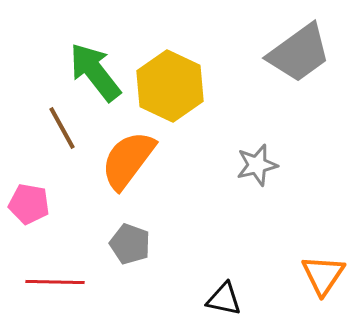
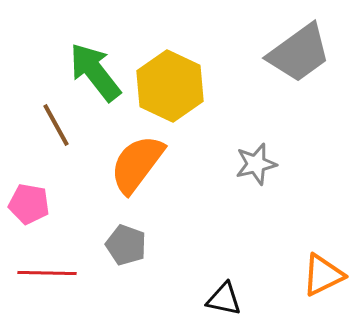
brown line: moved 6 px left, 3 px up
orange semicircle: moved 9 px right, 4 px down
gray star: moved 1 px left, 1 px up
gray pentagon: moved 4 px left, 1 px down
orange triangle: rotated 30 degrees clockwise
red line: moved 8 px left, 9 px up
